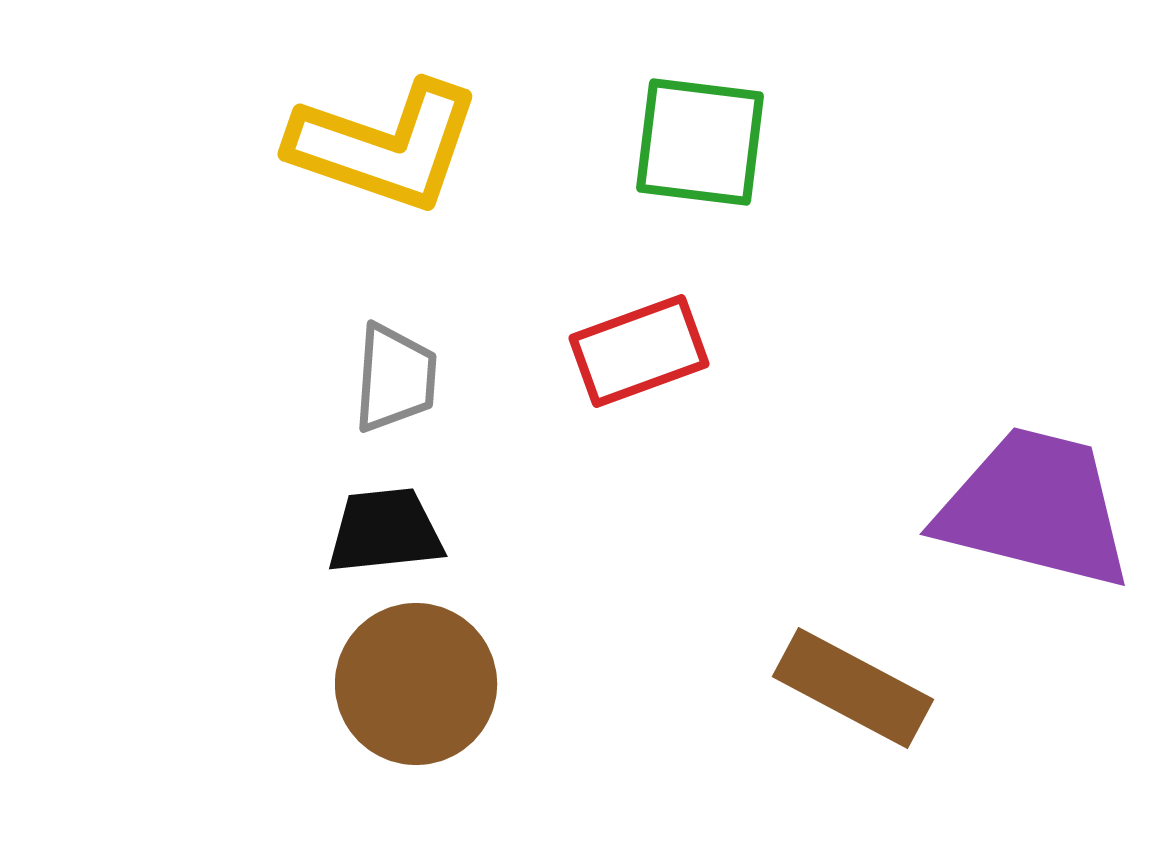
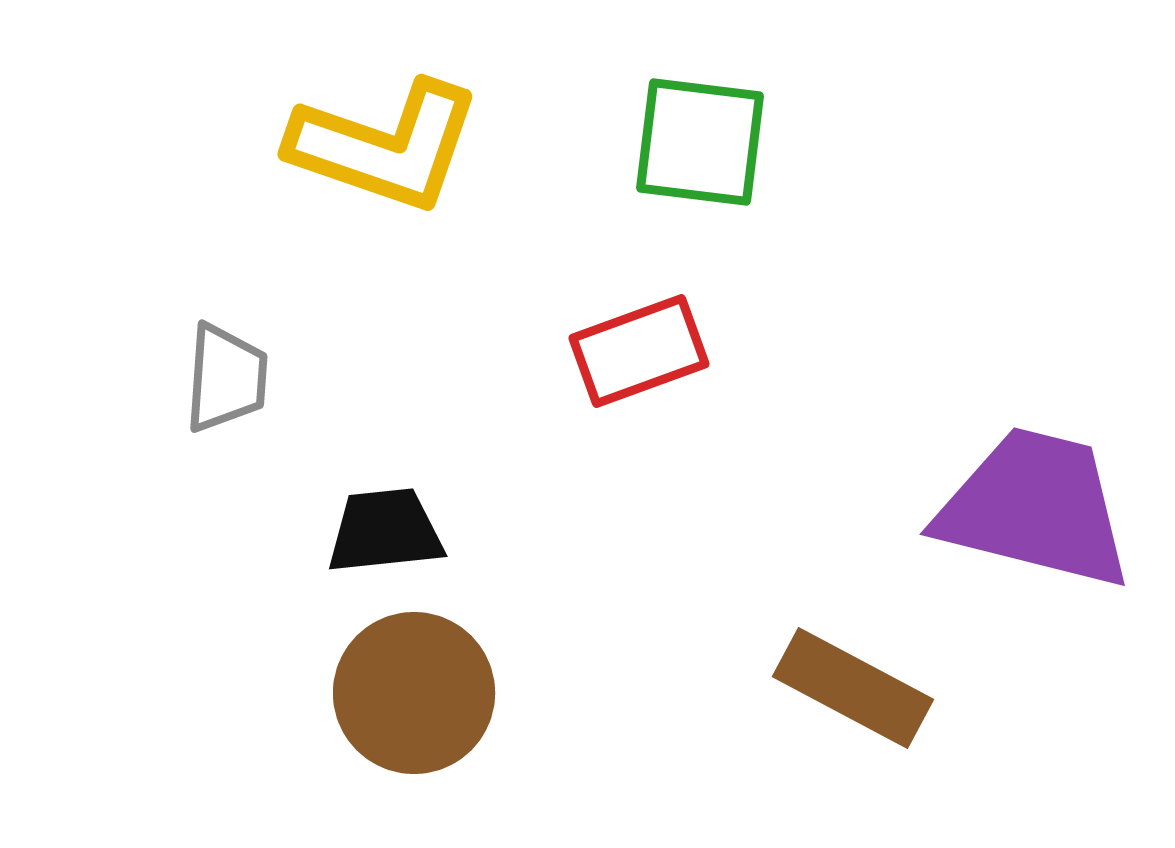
gray trapezoid: moved 169 px left
brown circle: moved 2 px left, 9 px down
